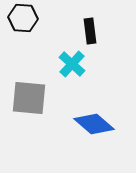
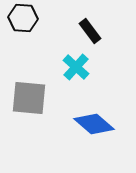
black rectangle: rotated 30 degrees counterclockwise
cyan cross: moved 4 px right, 3 px down
